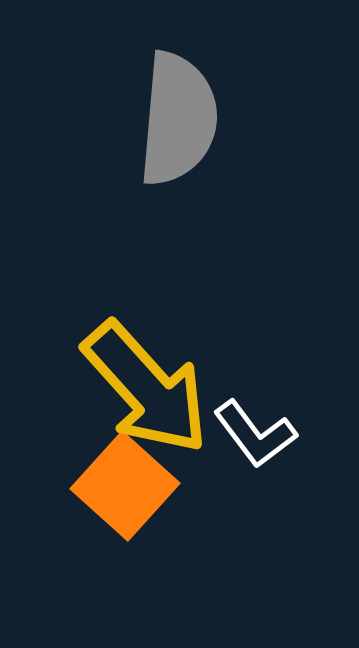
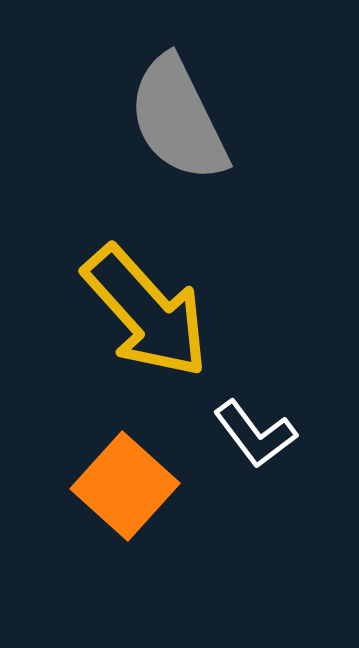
gray semicircle: rotated 149 degrees clockwise
yellow arrow: moved 76 px up
